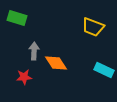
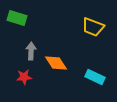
gray arrow: moved 3 px left
cyan rectangle: moved 9 px left, 7 px down
